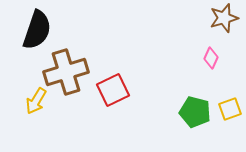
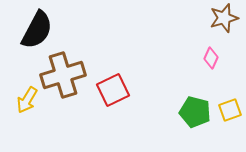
black semicircle: rotated 9 degrees clockwise
brown cross: moved 3 px left, 3 px down
yellow arrow: moved 9 px left, 1 px up
yellow square: moved 1 px down
